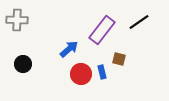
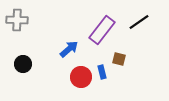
red circle: moved 3 px down
